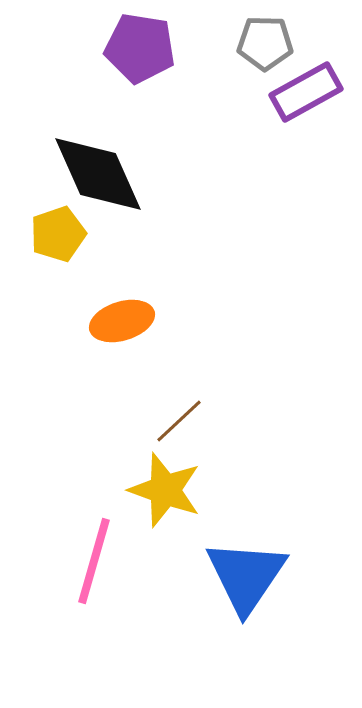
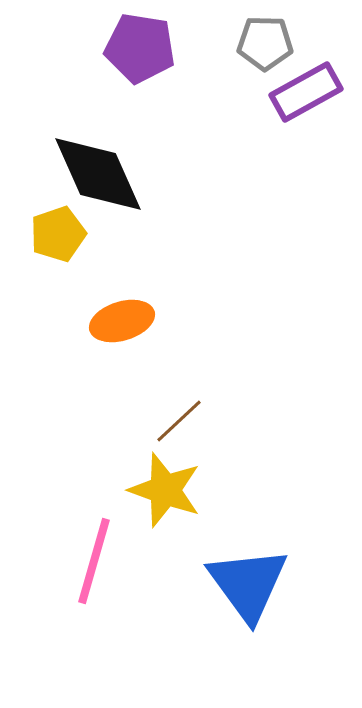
blue triangle: moved 2 px right, 8 px down; rotated 10 degrees counterclockwise
